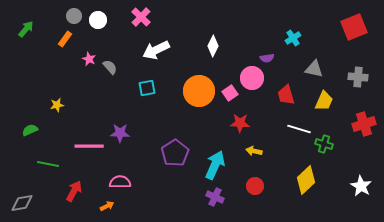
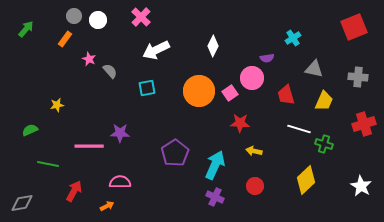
gray semicircle: moved 4 px down
